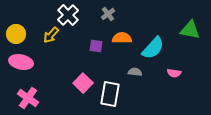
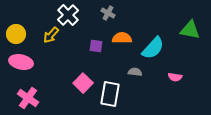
gray cross: moved 1 px up; rotated 24 degrees counterclockwise
pink semicircle: moved 1 px right, 4 px down
